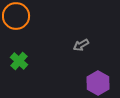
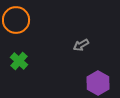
orange circle: moved 4 px down
